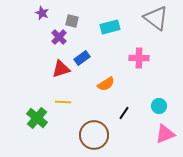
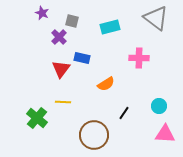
blue rectangle: rotated 49 degrees clockwise
red triangle: rotated 36 degrees counterclockwise
pink triangle: rotated 25 degrees clockwise
